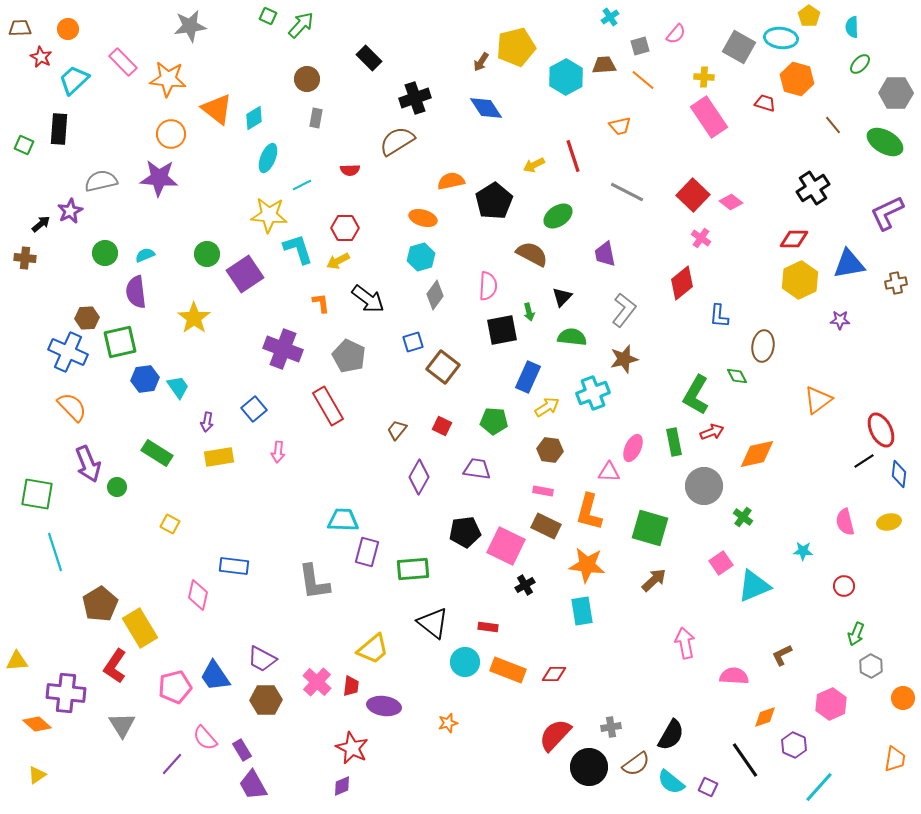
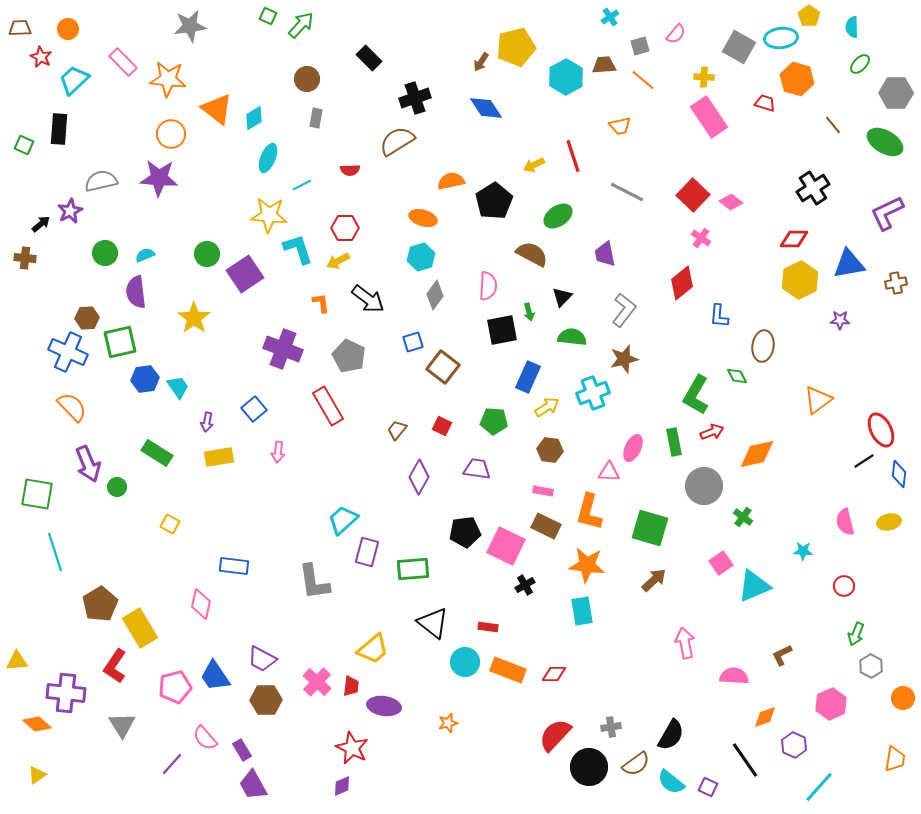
cyan ellipse at (781, 38): rotated 12 degrees counterclockwise
cyan trapezoid at (343, 520): rotated 44 degrees counterclockwise
pink diamond at (198, 595): moved 3 px right, 9 px down
